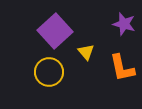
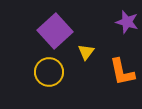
purple star: moved 3 px right, 2 px up
yellow triangle: rotated 18 degrees clockwise
orange L-shape: moved 4 px down
